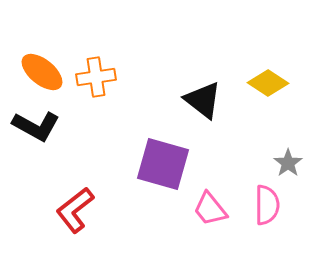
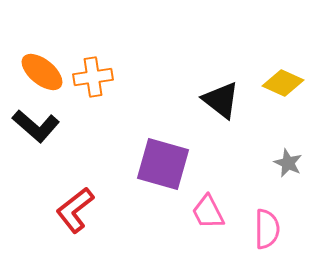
orange cross: moved 3 px left
yellow diamond: moved 15 px right; rotated 9 degrees counterclockwise
black triangle: moved 18 px right
black L-shape: rotated 12 degrees clockwise
gray star: rotated 12 degrees counterclockwise
pink semicircle: moved 24 px down
pink trapezoid: moved 2 px left, 3 px down; rotated 12 degrees clockwise
